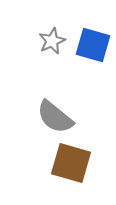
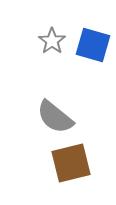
gray star: rotated 12 degrees counterclockwise
brown square: rotated 30 degrees counterclockwise
